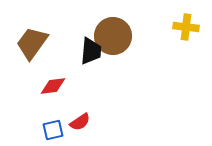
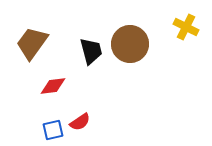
yellow cross: rotated 20 degrees clockwise
brown circle: moved 17 px right, 8 px down
black trapezoid: rotated 20 degrees counterclockwise
